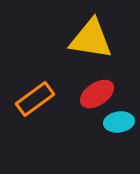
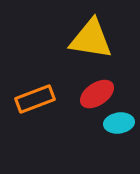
orange rectangle: rotated 15 degrees clockwise
cyan ellipse: moved 1 px down
